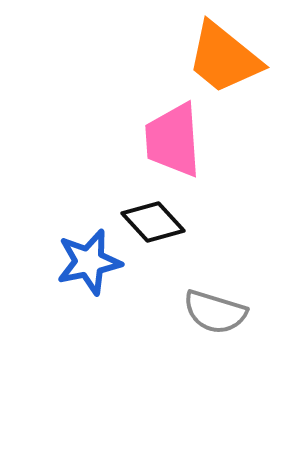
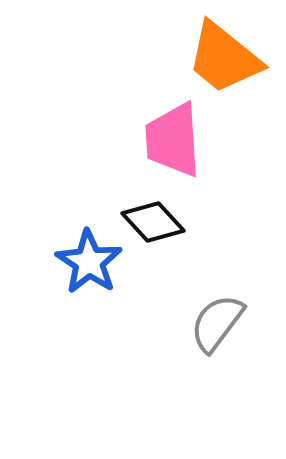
blue star: rotated 26 degrees counterclockwise
gray semicircle: moved 2 px right, 11 px down; rotated 110 degrees clockwise
